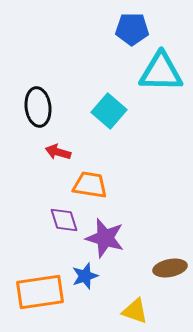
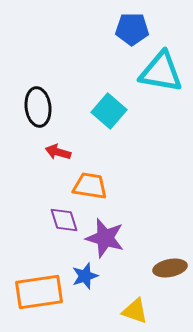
cyan triangle: rotated 9 degrees clockwise
orange trapezoid: moved 1 px down
orange rectangle: moved 1 px left
